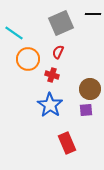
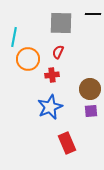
gray square: rotated 25 degrees clockwise
cyan line: moved 4 px down; rotated 66 degrees clockwise
red cross: rotated 24 degrees counterclockwise
blue star: moved 2 px down; rotated 15 degrees clockwise
purple square: moved 5 px right, 1 px down
